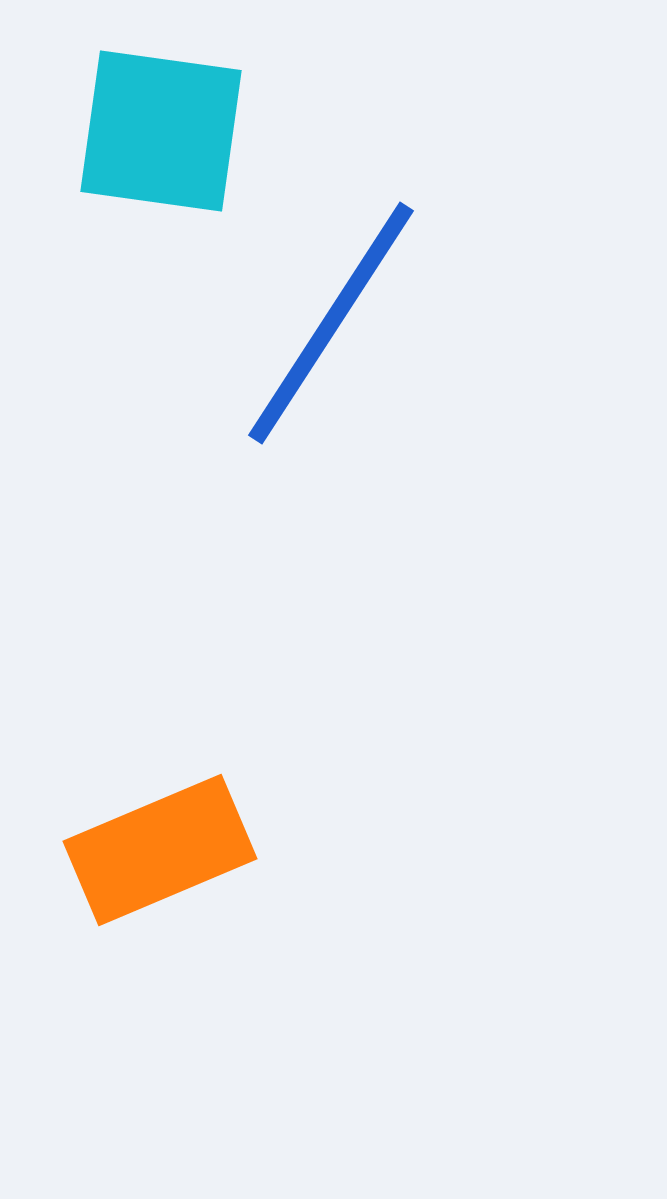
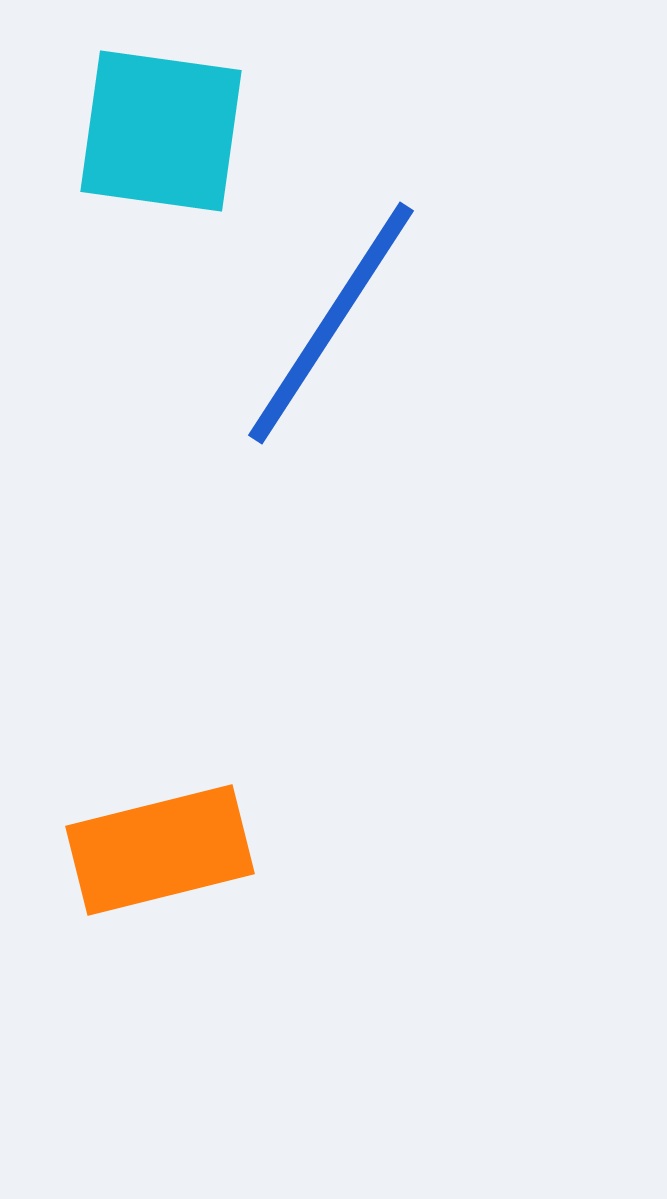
orange rectangle: rotated 9 degrees clockwise
